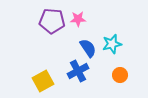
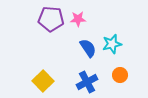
purple pentagon: moved 1 px left, 2 px up
blue cross: moved 9 px right, 11 px down
yellow square: rotated 15 degrees counterclockwise
